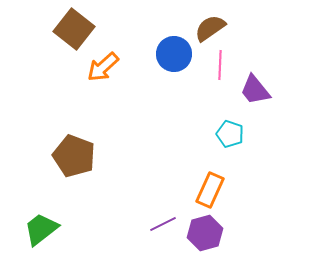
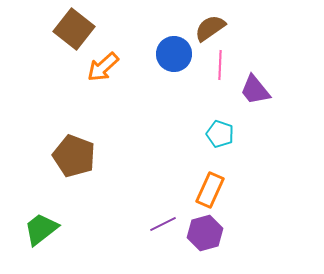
cyan pentagon: moved 10 px left
